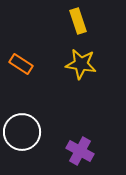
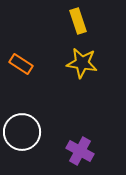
yellow star: moved 1 px right, 1 px up
